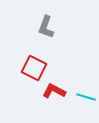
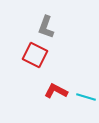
red square: moved 1 px right, 13 px up
red L-shape: moved 2 px right
